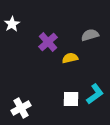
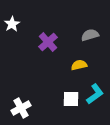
yellow semicircle: moved 9 px right, 7 px down
